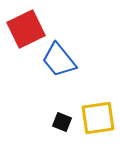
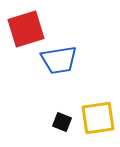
red square: rotated 9 degrees clockwise
blue trapezoid: rotated 60 degrees counterclockwise
